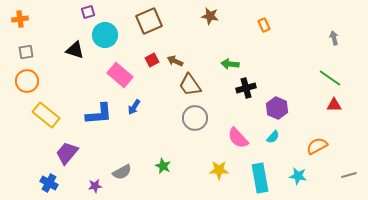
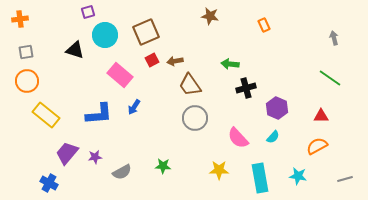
brown square: moved 3 px left, 11 px down
brown arrow: rotated 35 degrees counterclockwise
red triangle: moved 13 px left, 11 px down
green star: rotated 21 degrees counterclockwise
gray line: moved 4 px left, 4 px down
purple star: moved 29 px up
